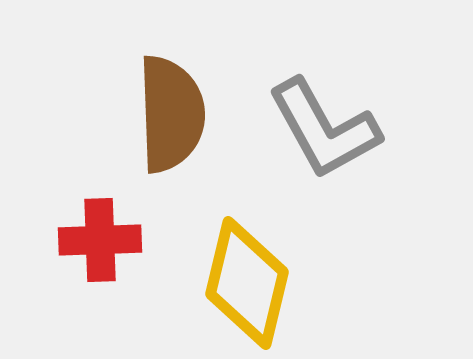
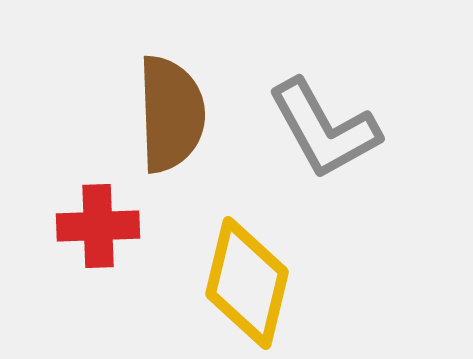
red cross: moved 2 px left, 14 px up
